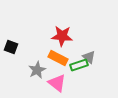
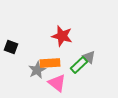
red star: rotated 10 degrees clockwise
orange rectangle: moved 8 px left, 5 px down; rotated 30 degrees counterclockwise
green rectangle: rotated 24 degrees counterclockwise
